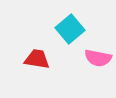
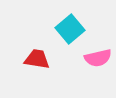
pink semicircle: rotated 24 degrees counterclockwise
